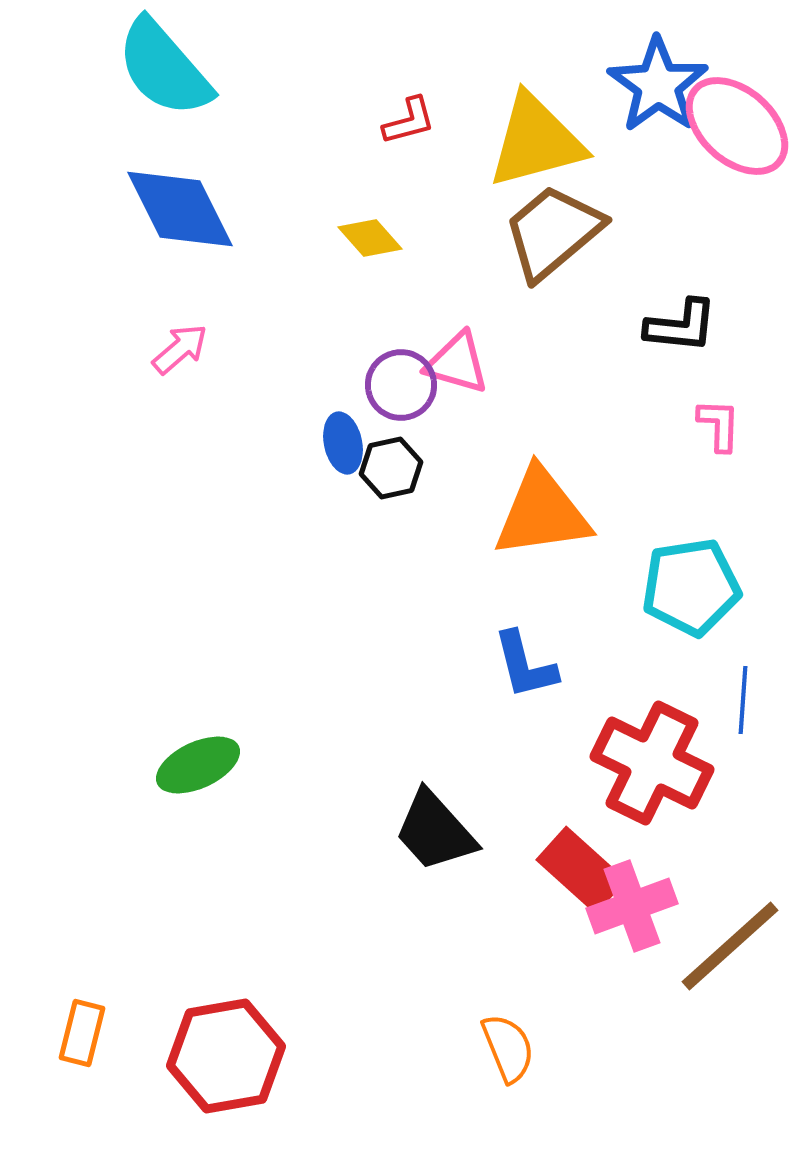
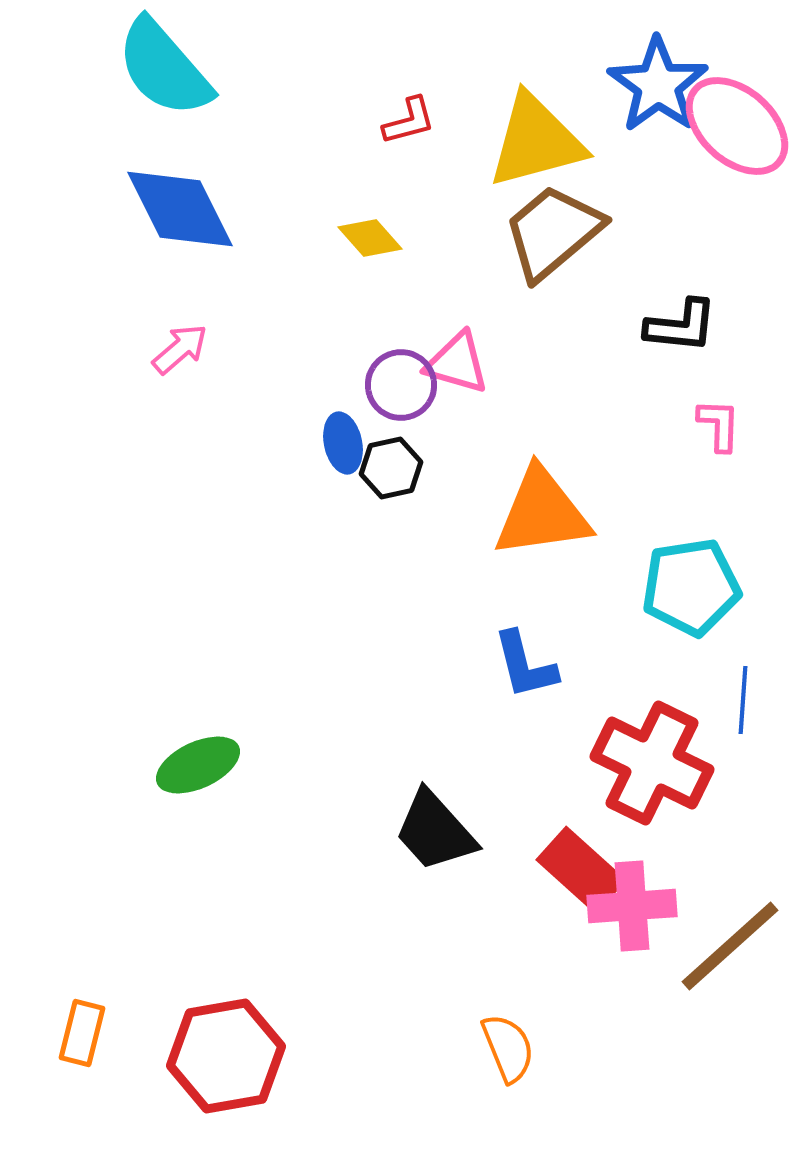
pink cross: rotated 16 degrees clockwise
